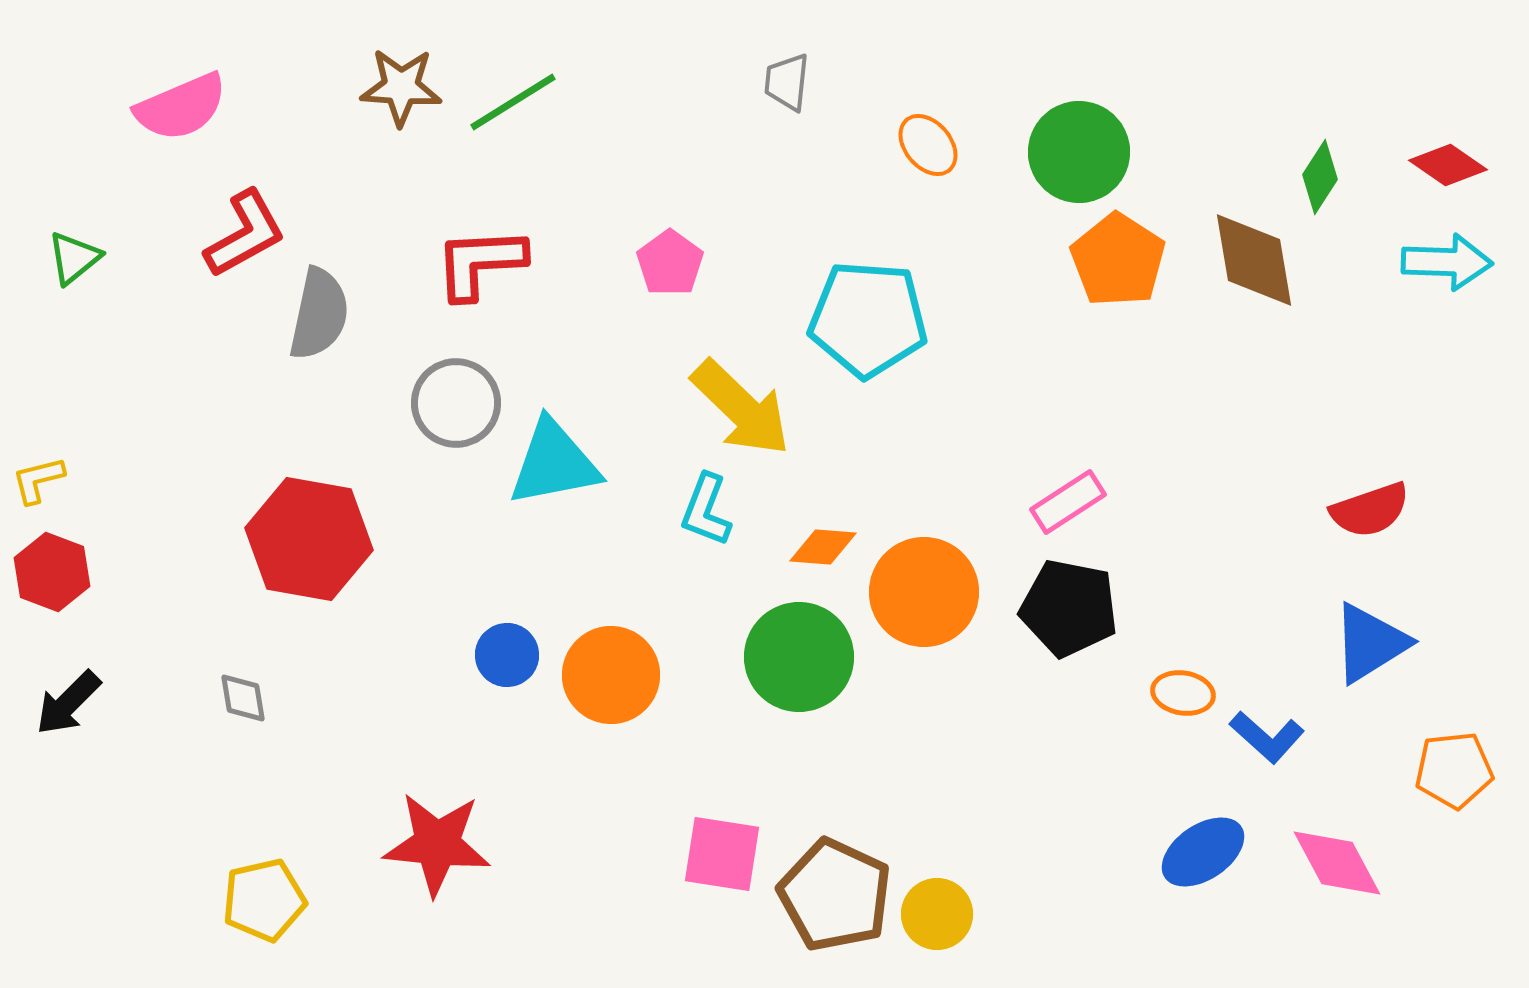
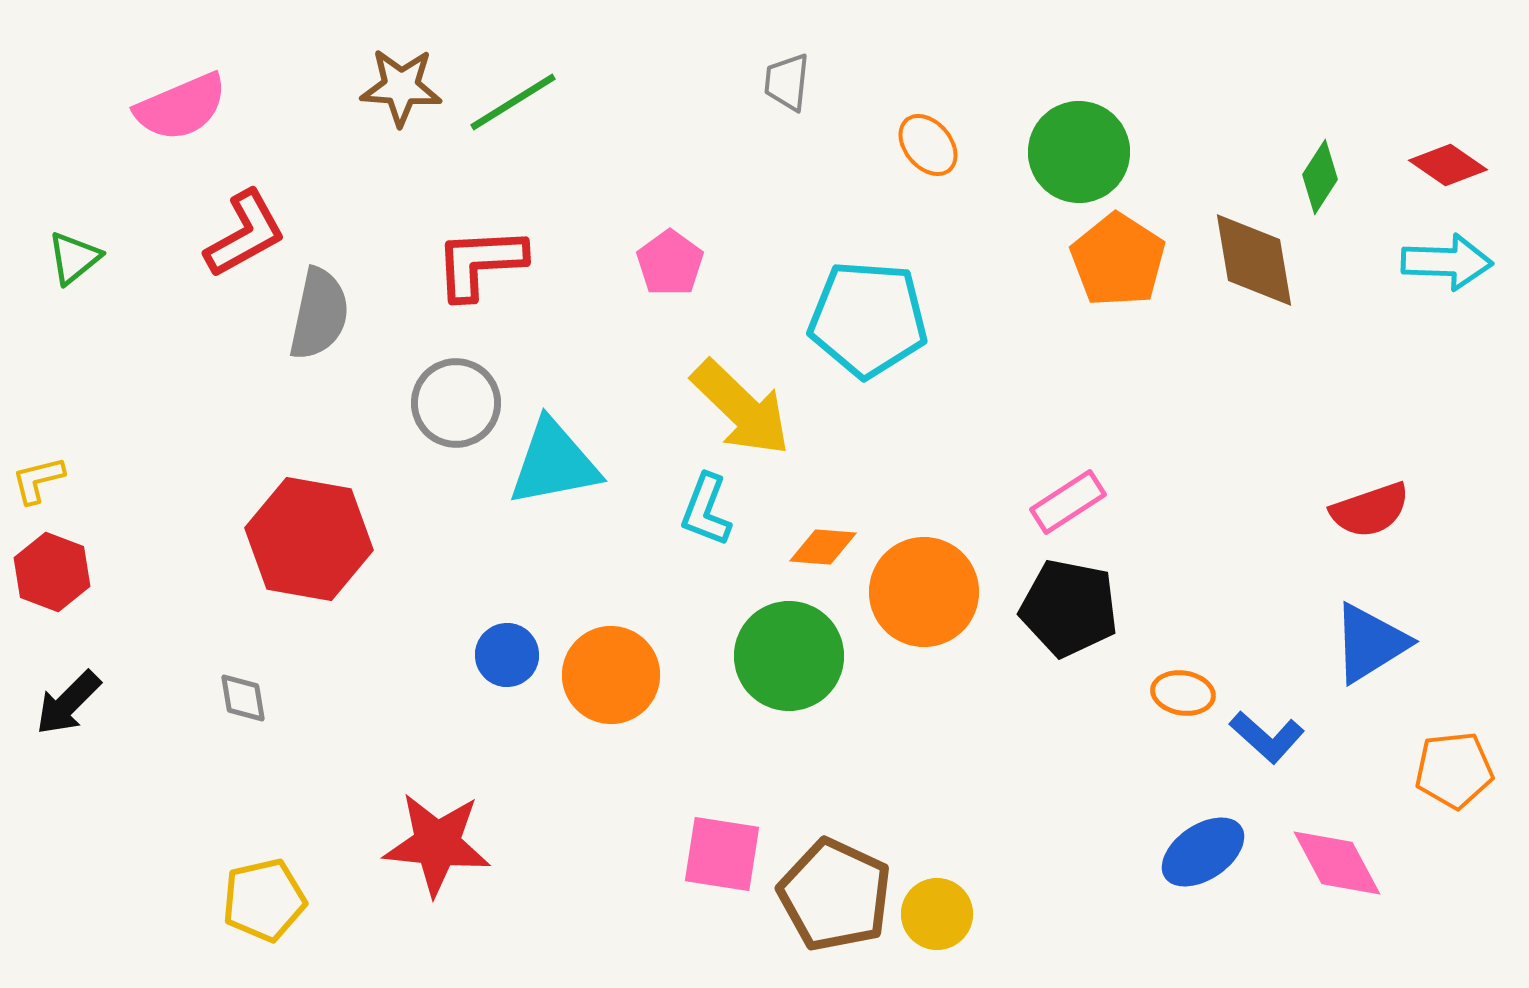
green circle at (799, 657): moved 10 px left, 1 px up
